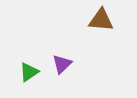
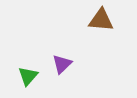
green triangle: moved 1 px left, 4 px down; rotated 15 degrees counterclockwise
